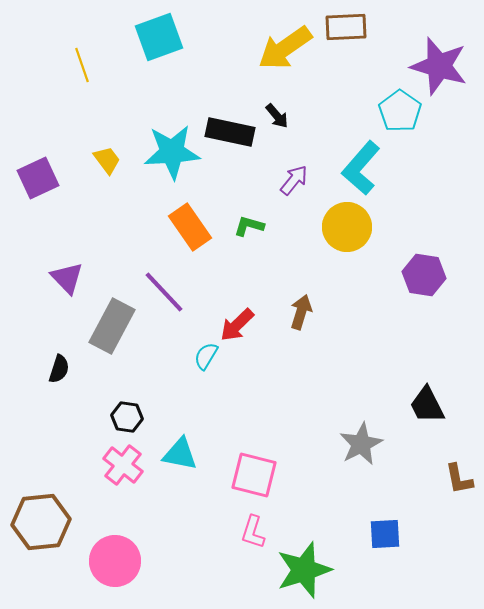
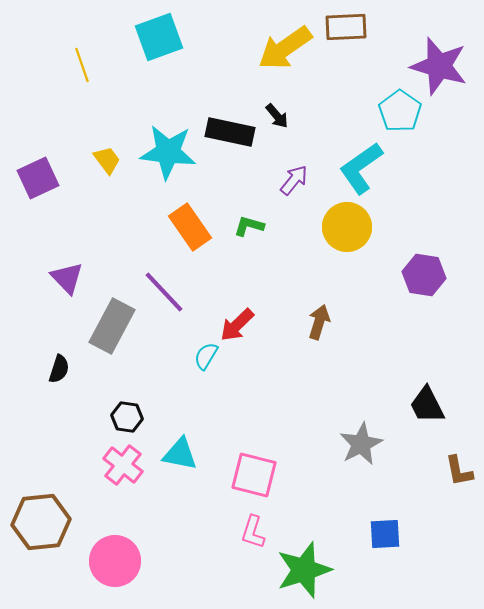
cyan star: moved 4 px left; rotated 10 degrees clockwise
cyan L-shape: rotated 14 degrees clockwise
brown arrow: moved 18 px right, 10 px down
brown L-shape: moved 8 px up
